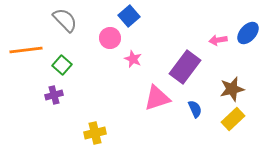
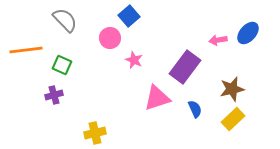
pink star: moved 1 px right, 1 px down
green square: rotated 18 degrees counterclockwise
